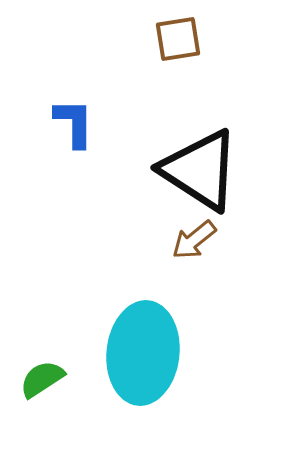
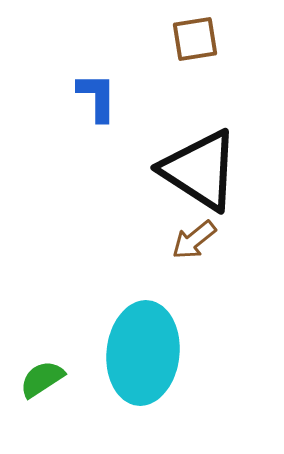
brown square: moved 17 px right
blue L-shape: moved 23 px right, 26 px up
